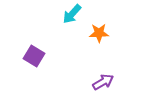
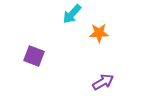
purple square: rotated 10 degrees counterclockwise
